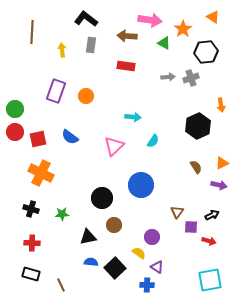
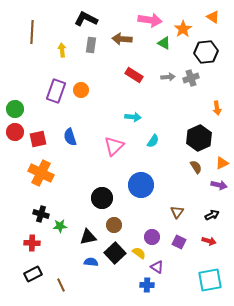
black L-shape at (86, 19): rotated 10 degrees counterclockwise
brown arrow at (127, 36): moved 5 px left, 3 px down
red rectangle at (126, 66): moved 8 px right, 9 px down; rotated 24 degrees clockwise
orange circle at (86, 96): moved 5 px left, 6 px up
orange arrow at (221, 105): moved 4 px left, 3 px down
black hexagon at (198, 126): moved 1 px right, 12 px down
blue semicircle at (70, 137): rotated 36 degrees clockwise
black cross at (31, 209): moved 10 px right, 5 px down
green star at (62, 214): moved 2 px left, 12 px down
purple square at (191, 227): moved 12 px left, 15 px down; rotated 24 degrees clockwise
black square at (115, 268): moved 15 px up
black rectangle at (31, 274): moved 2 px right; rotated 42 degrees counterclockwise
